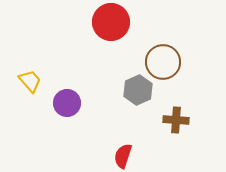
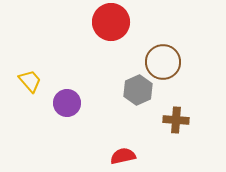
red semicircle: rotated 60 degrees clockwise
